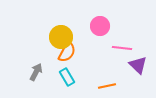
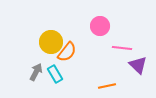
yellow circle: moved 10 px left, 5 px down
orange semicircle: rotated 10 degrees clockwise
cyan rectangle: moved 12 px left, 3 px up
